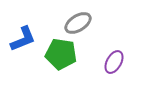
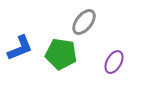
gray ellipse: moved 6 px right, 1 px up; rotated 20 degrees counterclockwise
blue L-shape: moved 3 px left, 9 px down
